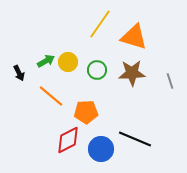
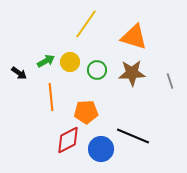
yellow line: moved 14 px left
yellow circle: moved 2 px right
black arrow: rotated 28 degrees counterclockwise
orange line: moved 1 px down; rotated 44 degrees clockwise
black line: moved 2 px left, 3 px up
